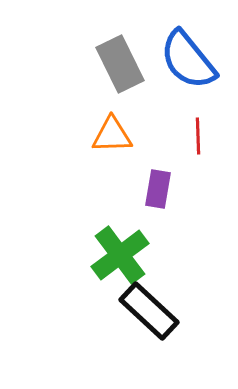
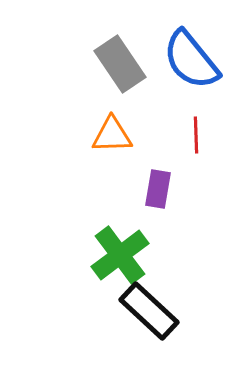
blue semicircle: moved 3 px right
gray rectangle: rotated 8 degrees counterclockwise
red line: moved 2 px left, 1 px up
